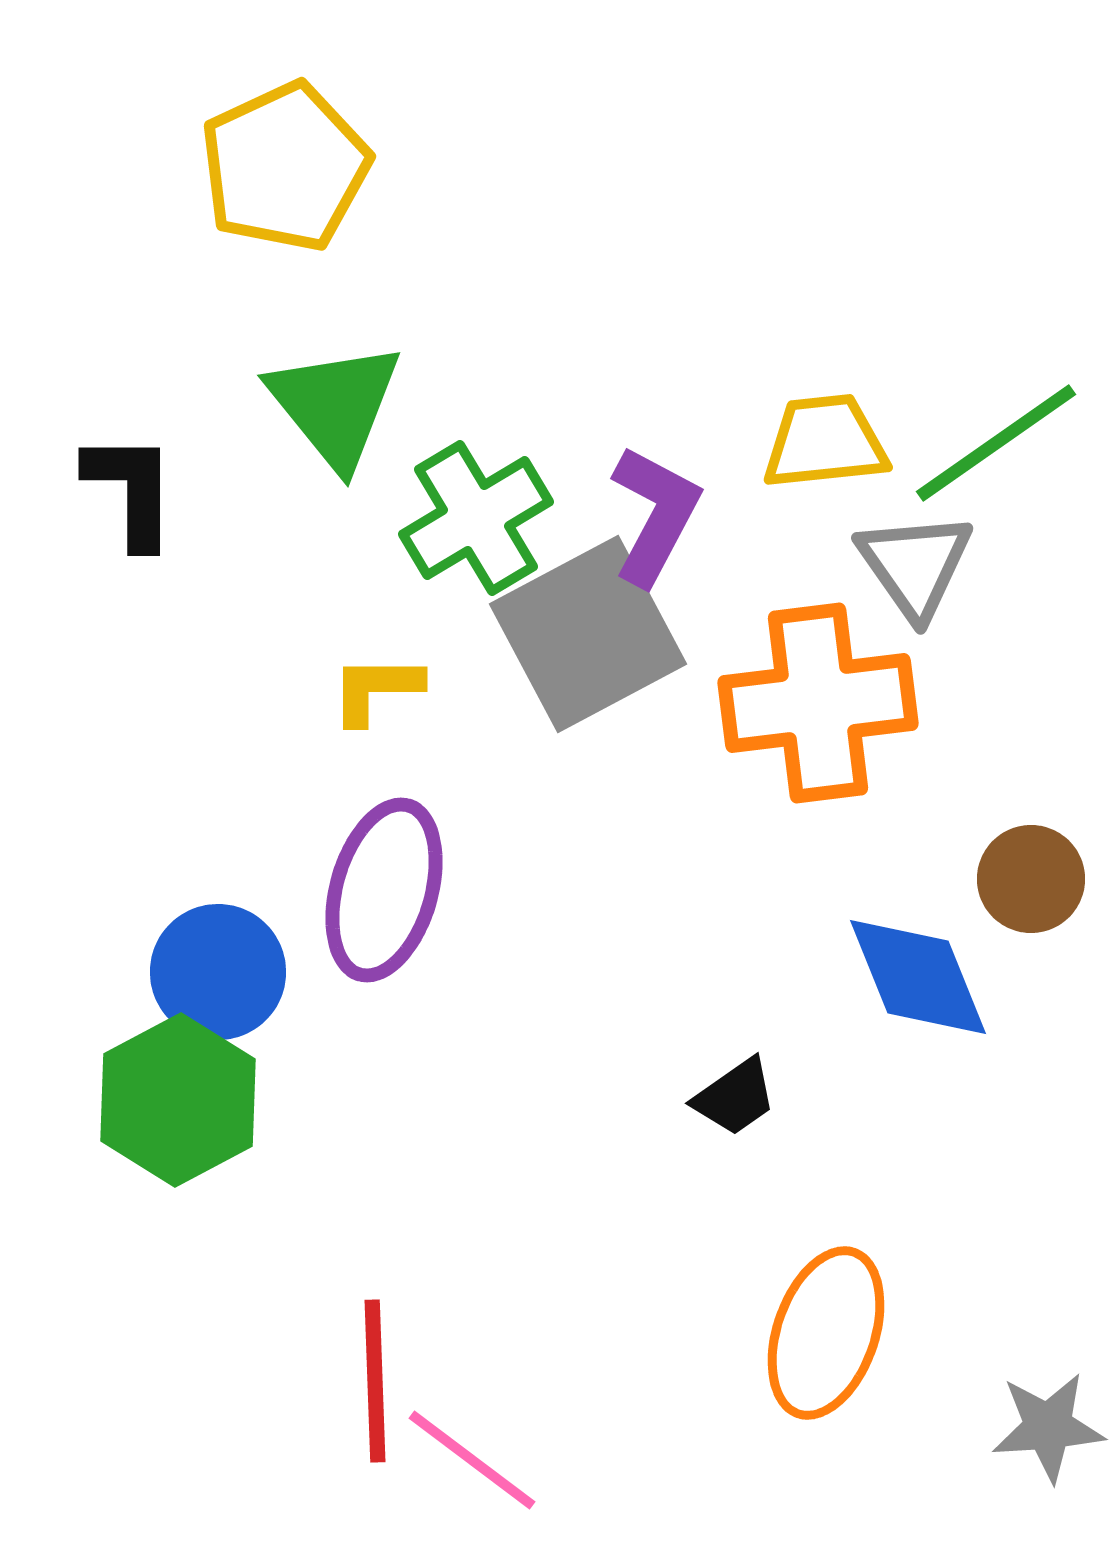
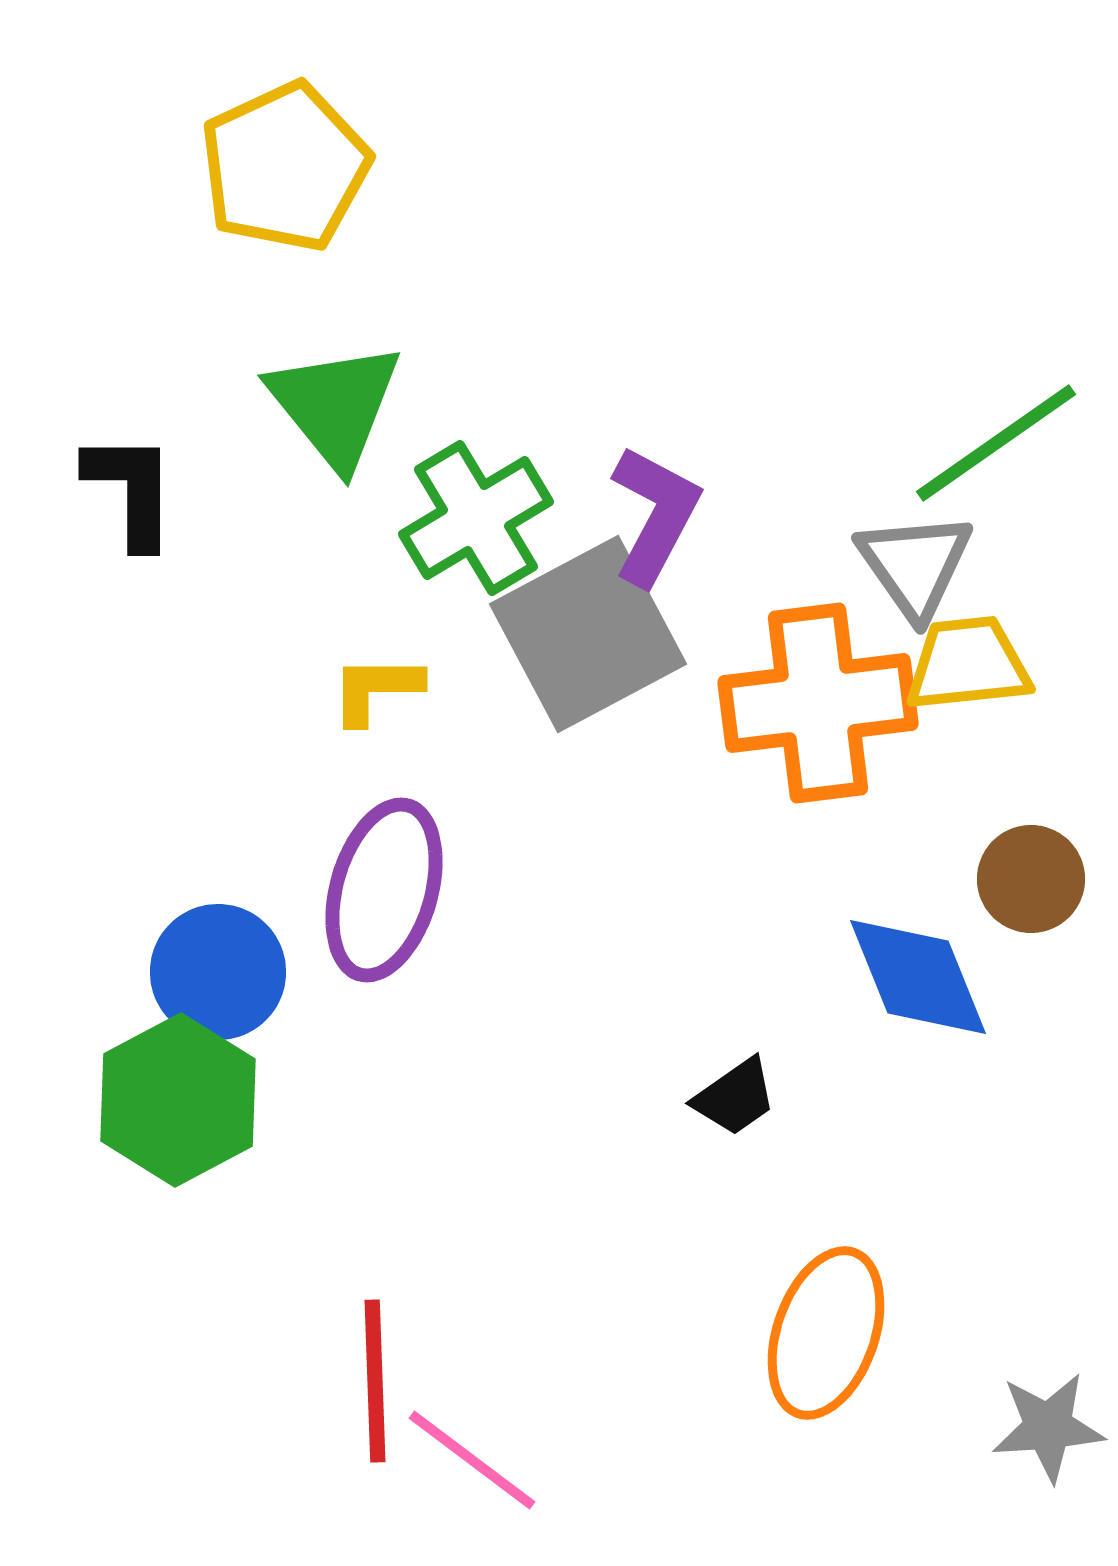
yellow trapezoid: moved 143 px right, 222 px down
